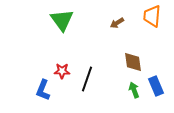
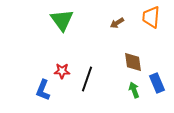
orange trapezoid: moved 1 px left, 1 px down
blue rectangle: moved 1 px right, 3 px up
